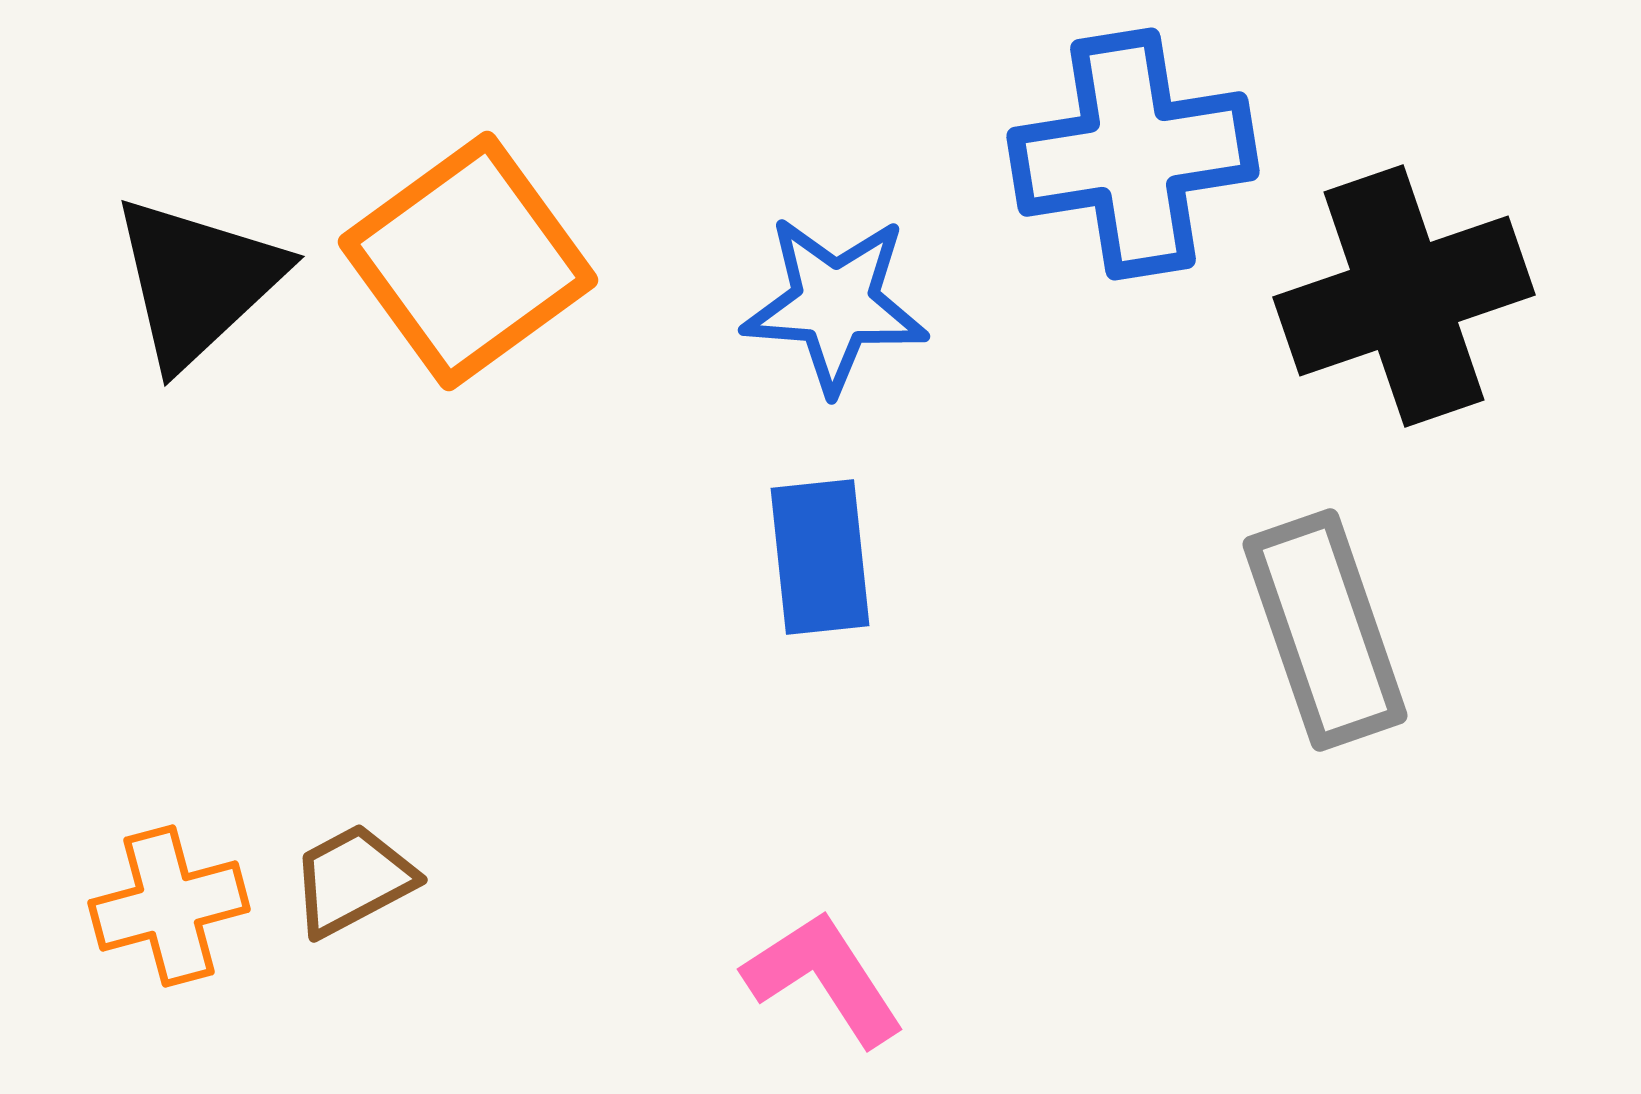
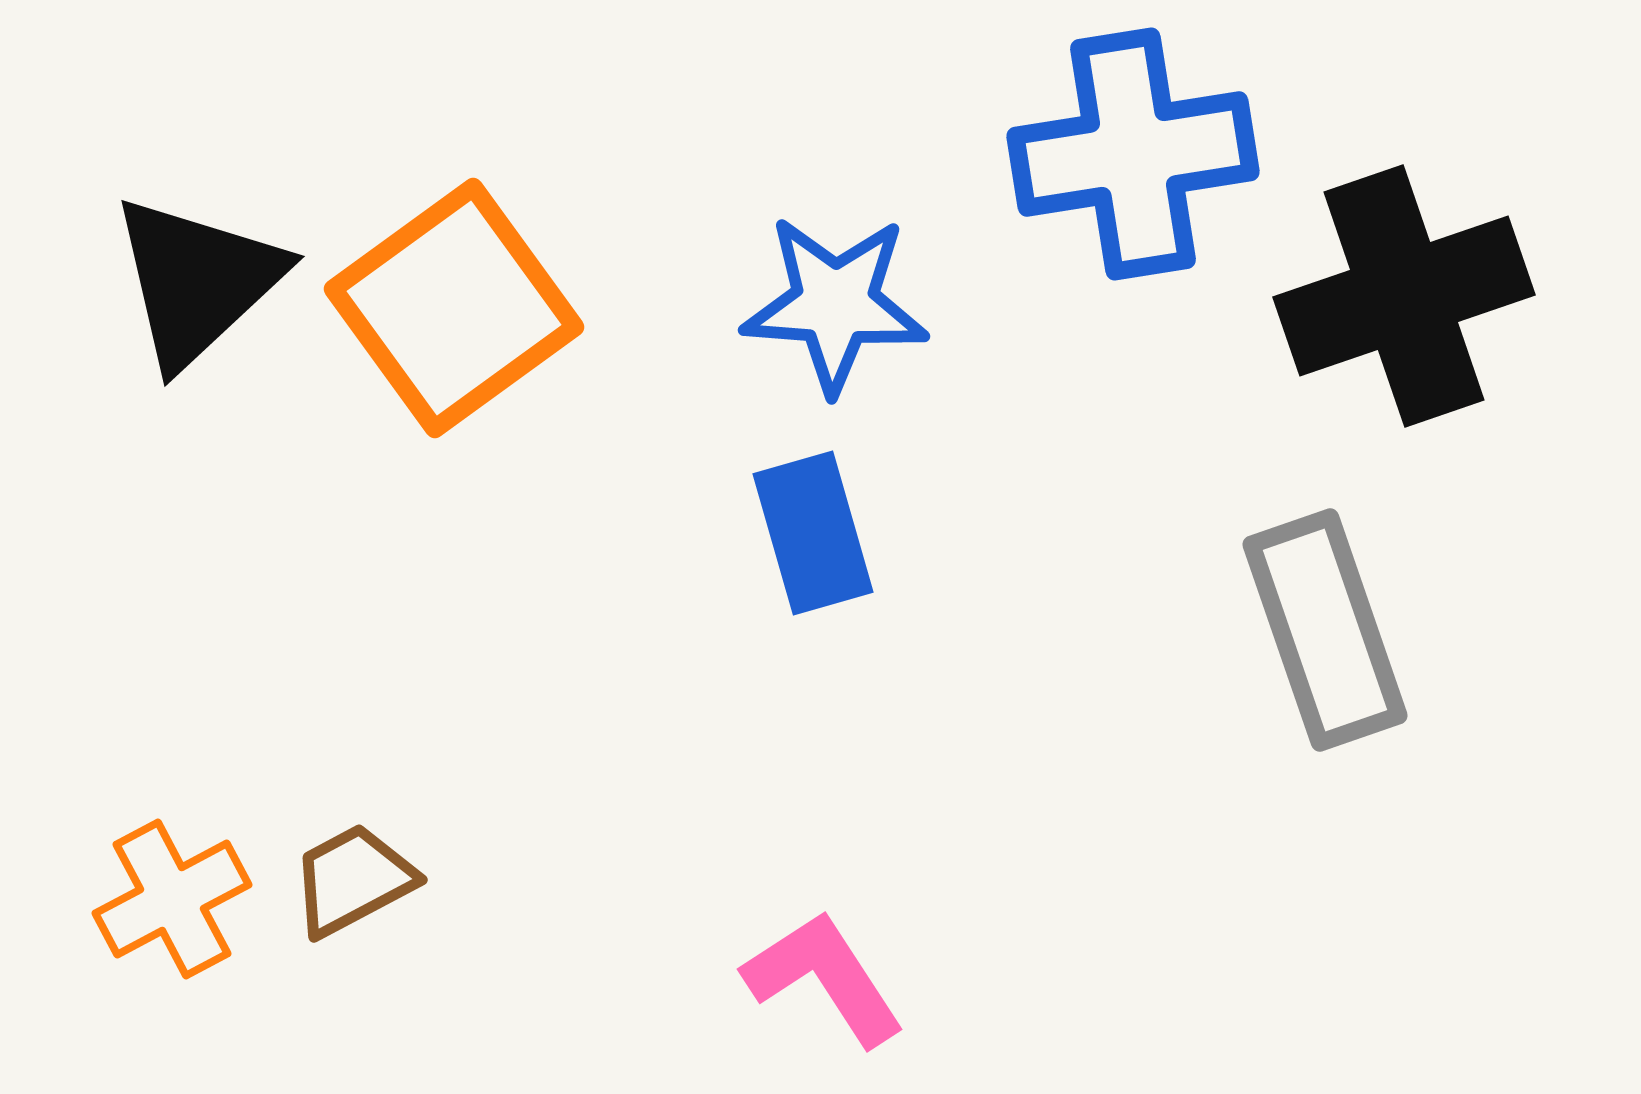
orange square: moved 14 px left, 47 px down
blue rectangle: moved 7 px left, 24 px up; rotated 10 degrees counterclockwise
orange cross: moved 3 px right, 7 px up; rotated 13 degrees counterclockwise
